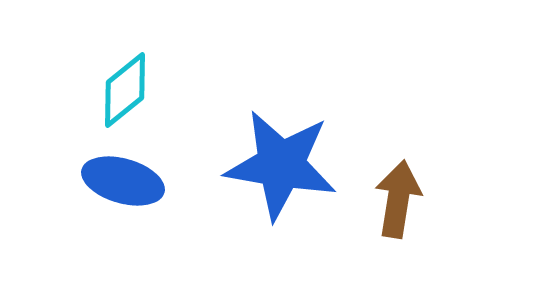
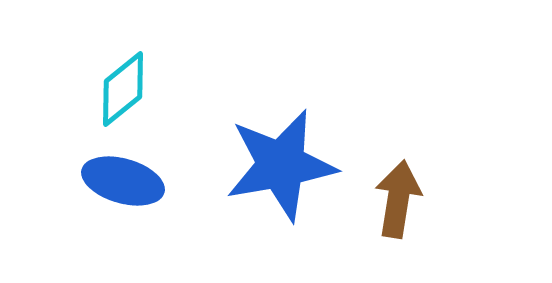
cyan diamond: moved 2 px left, 1 px up
blue star: rotated 20 degrees counterclockwise
